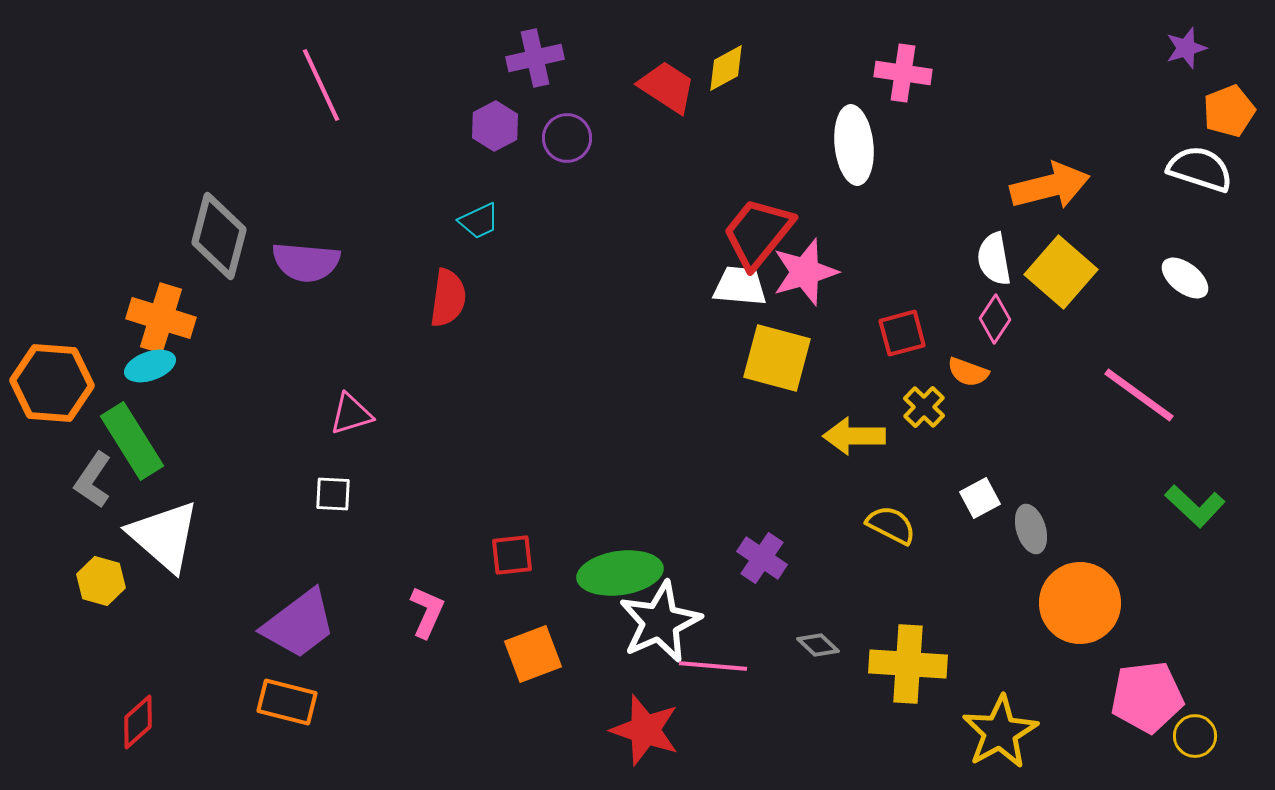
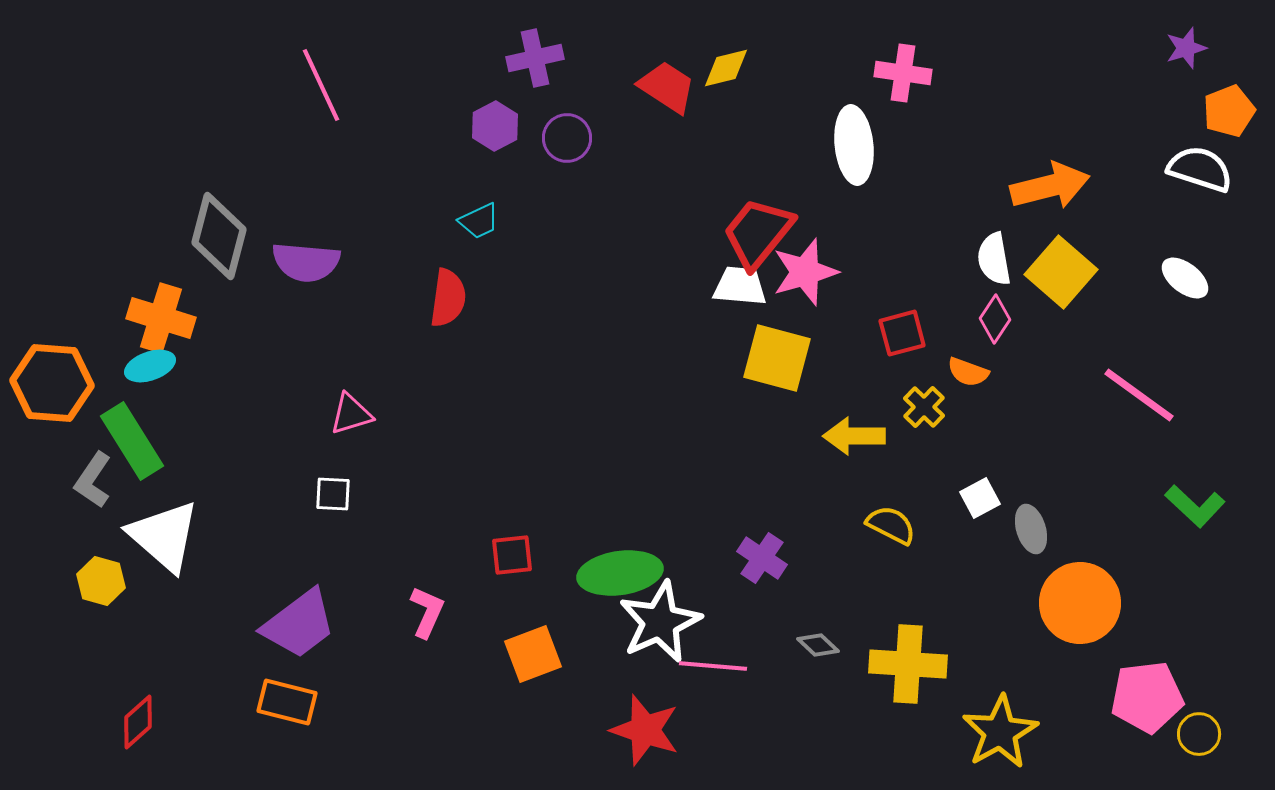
yellow diamond at (726, 68): rotated 15 degrees clockwise
yellow circle at (1195, 736): moved 4 px right, 2 px up
